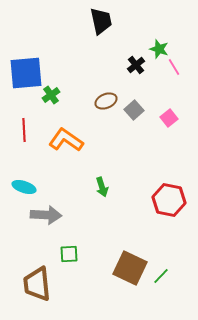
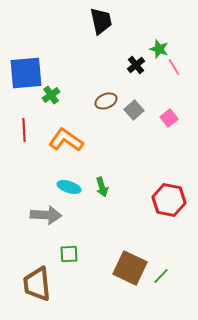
cyan ellipse: moved 45 px right
